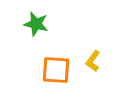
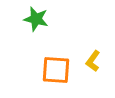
green star: moved 5 px up
